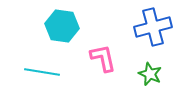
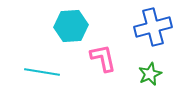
cyan hexagon: moved 9 px right; rotated 12 degrees counterclockwise
green star: rotated 25 degrees clockwise
